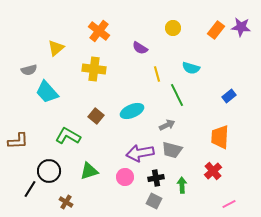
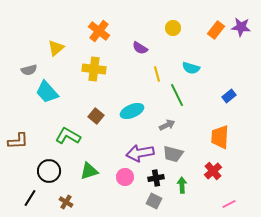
gray trapezoid: moved 1 px right, 4 px down
black line: moved 9 px down
